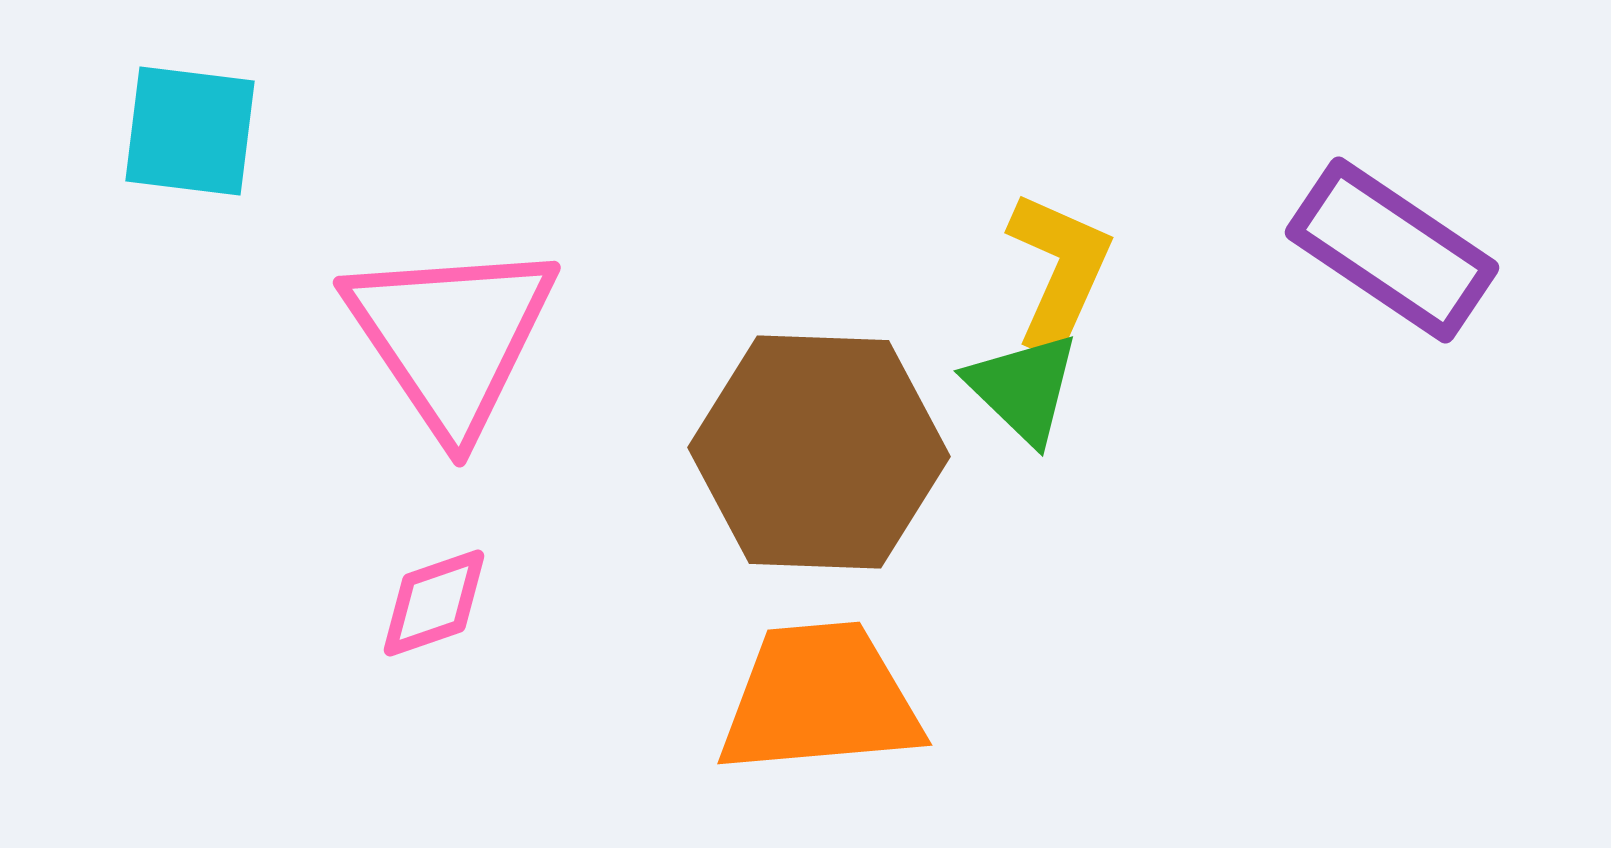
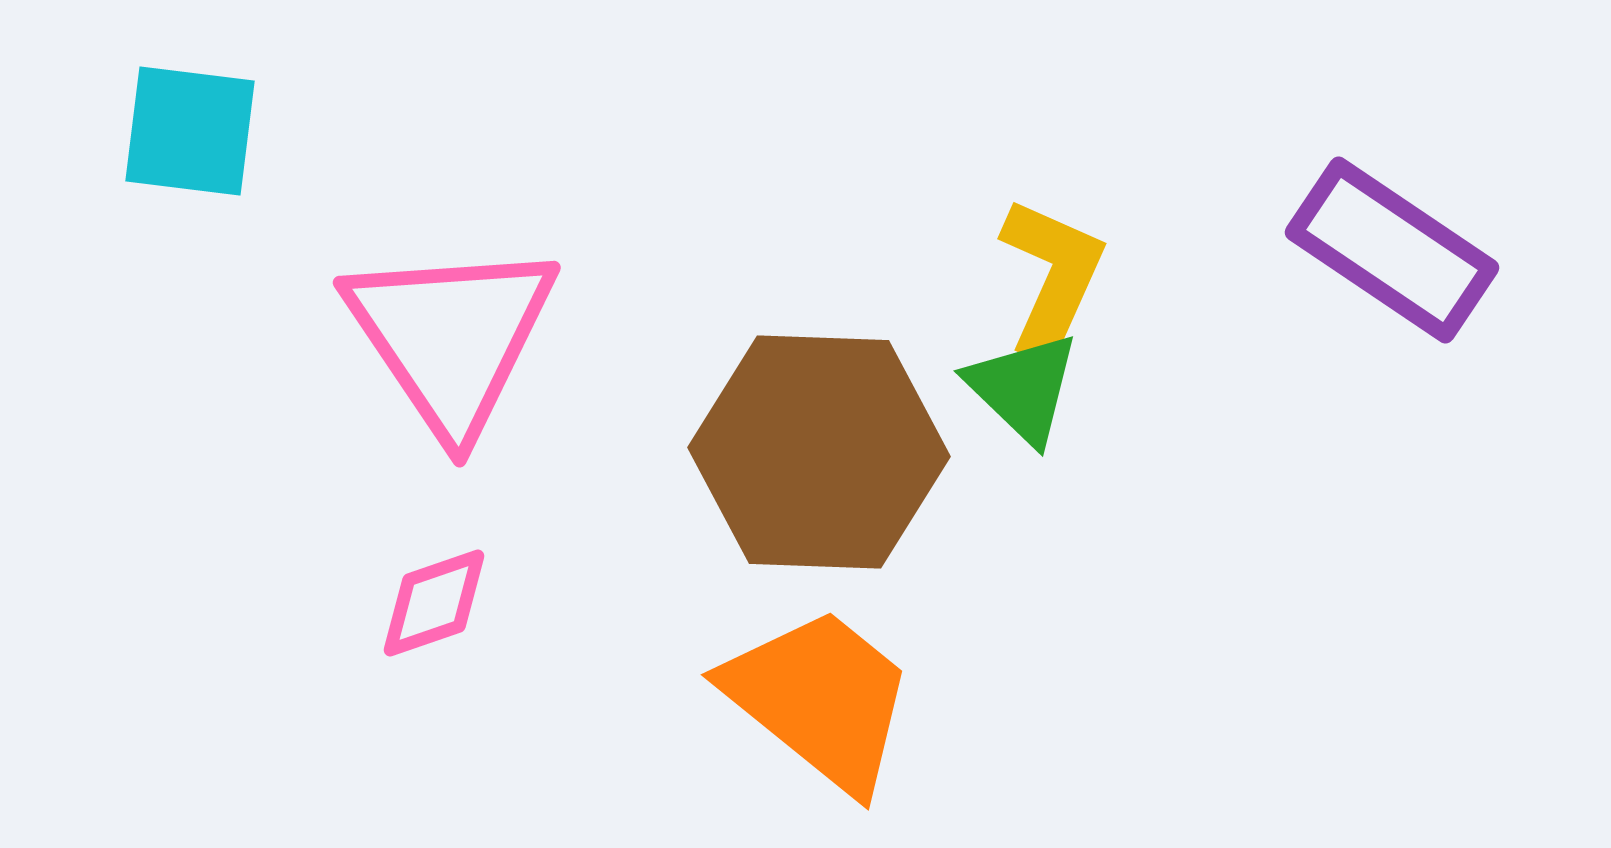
yellow L-shape: moved 7 px left, 6 px down
orange trapezoid: rotated 44 degrees clockwise
